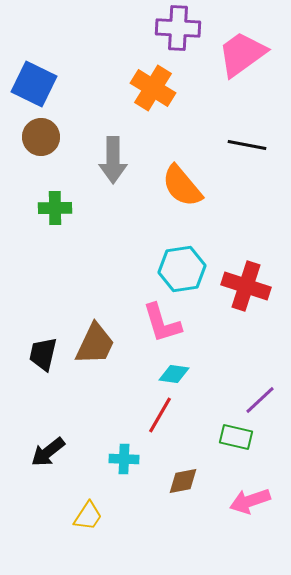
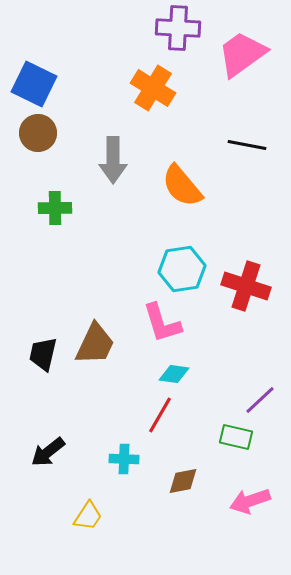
brown circle: moved 3 px left, 4 px up
